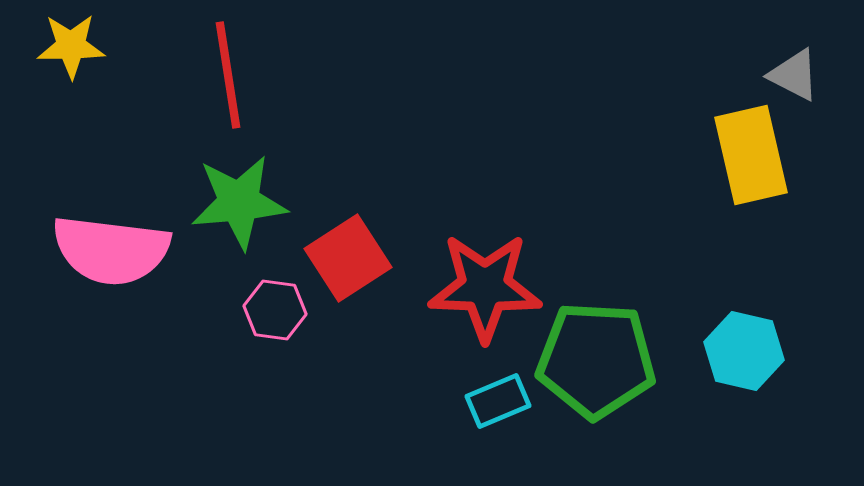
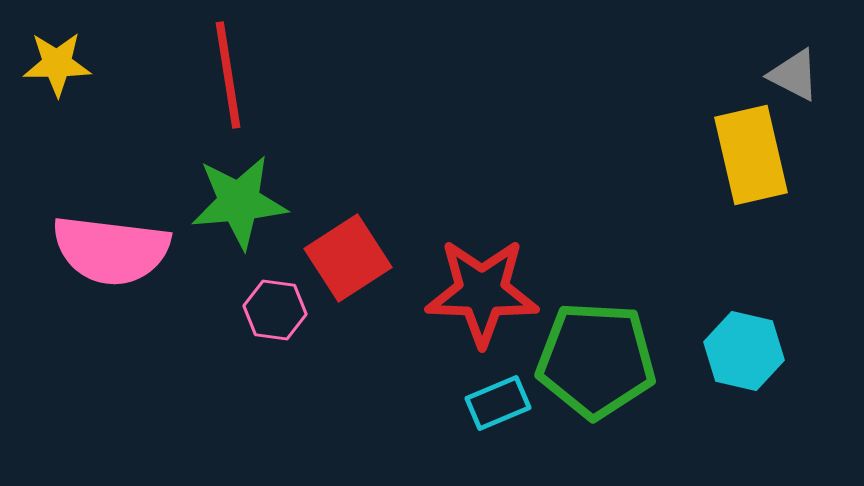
yellow star: moved 14 px left, 18 px down
red star: moved 3 px left, 5 px down
cyan rectangle: moved 2 px down
